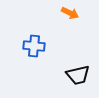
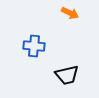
black trapezoid: moved 11 px left
